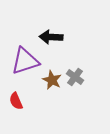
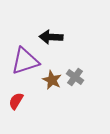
red semicircle: rotated 54 degrees clockwise
